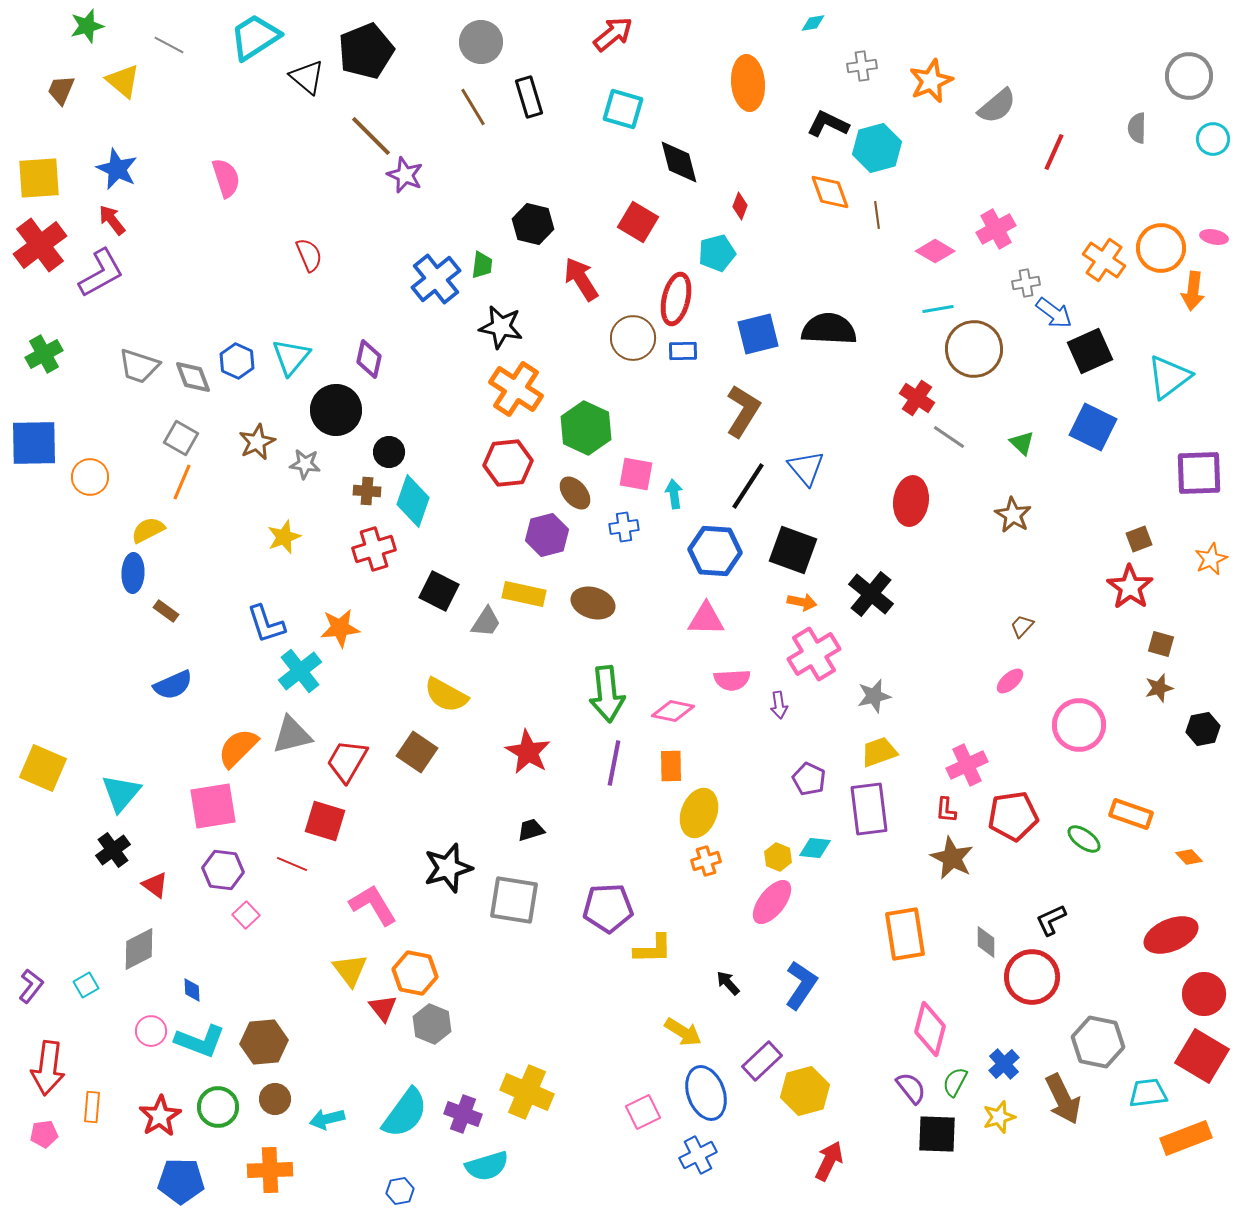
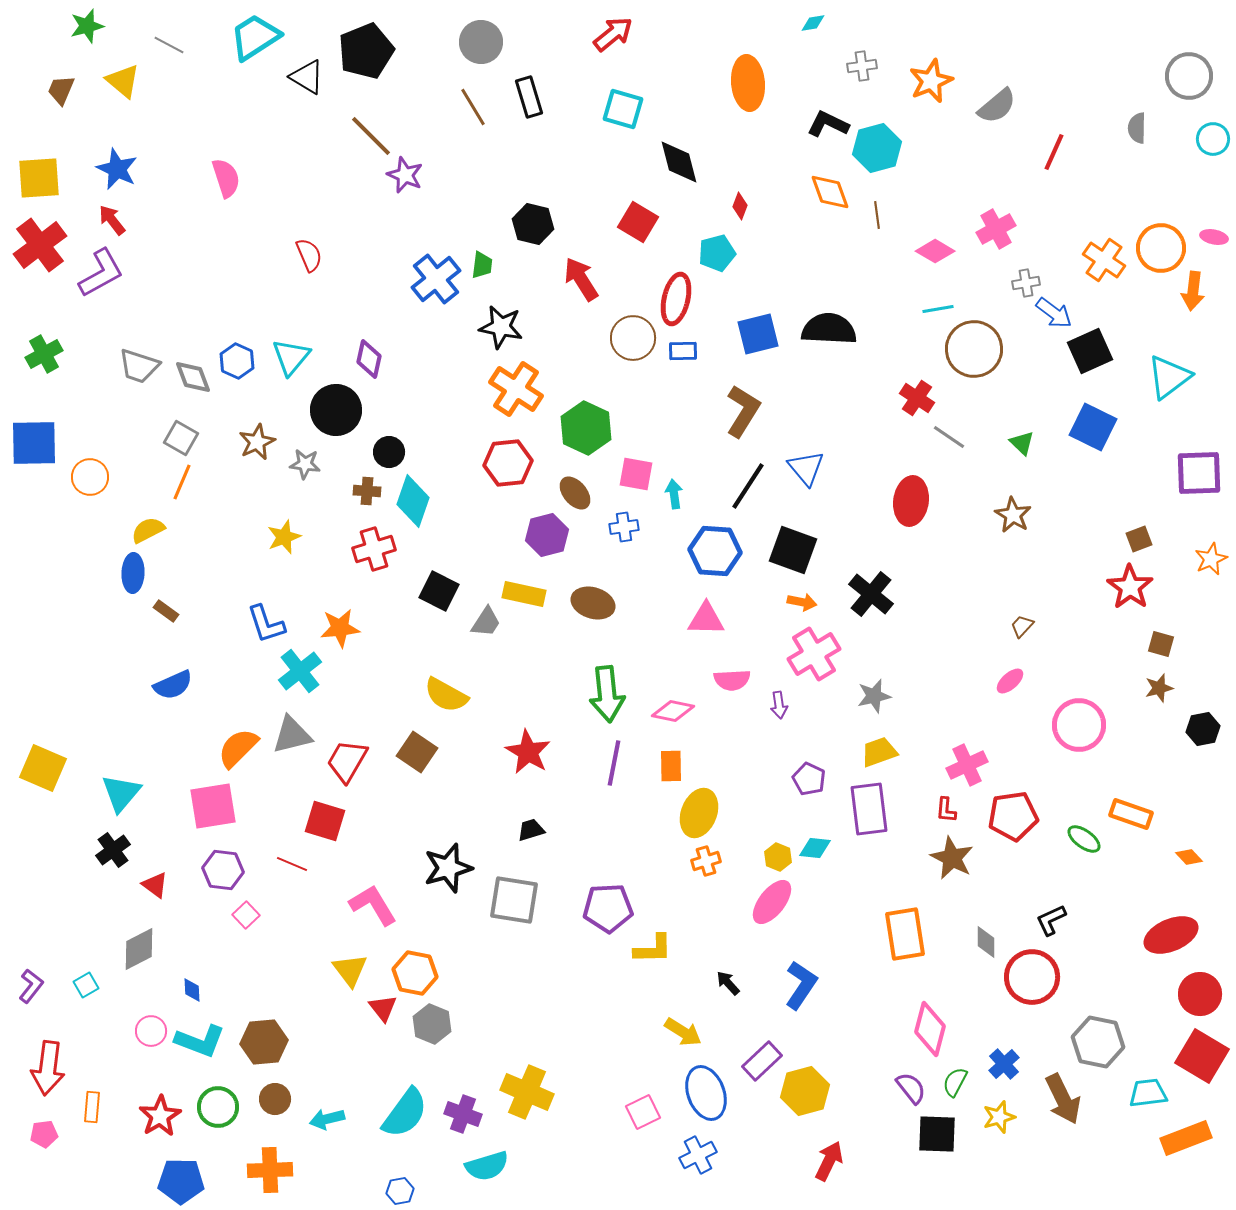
black triangle at (307, 77): rotated 9 degrees counterclockwise
red circle at (1204, 994): moved 4 px left
